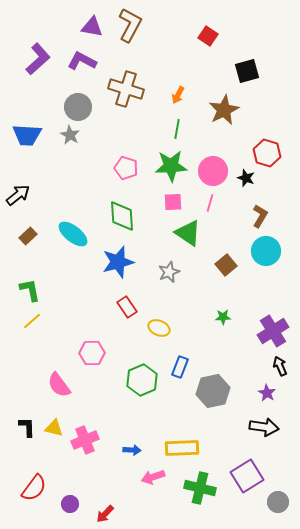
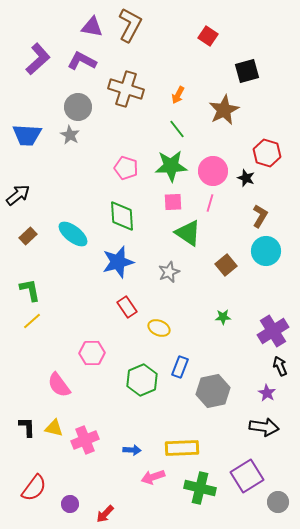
green line at (177, 129): rotated 48 degrees counterclockwise
